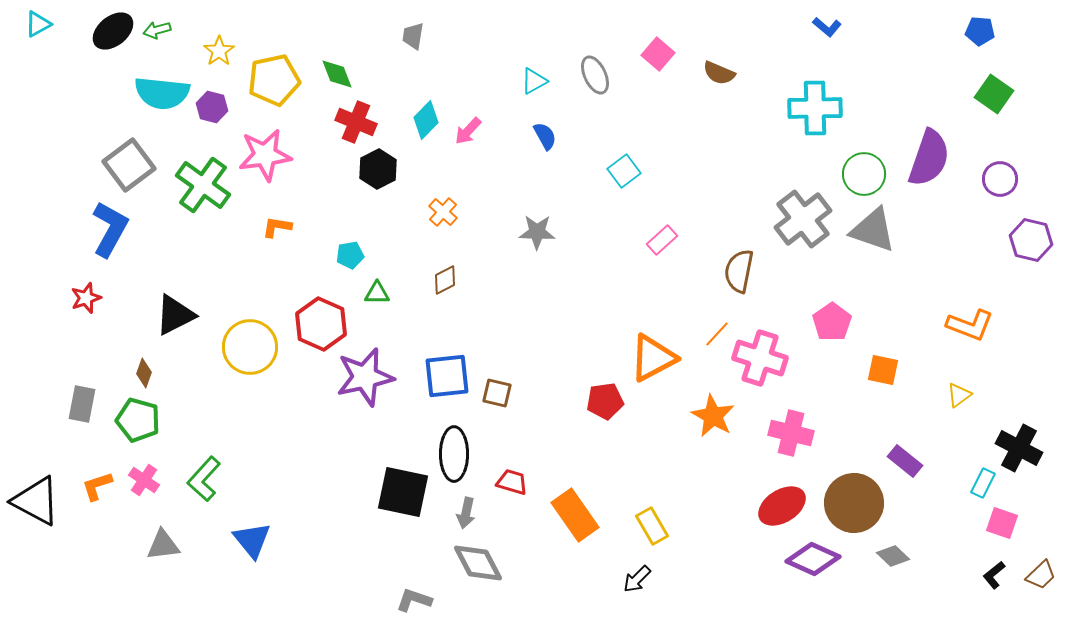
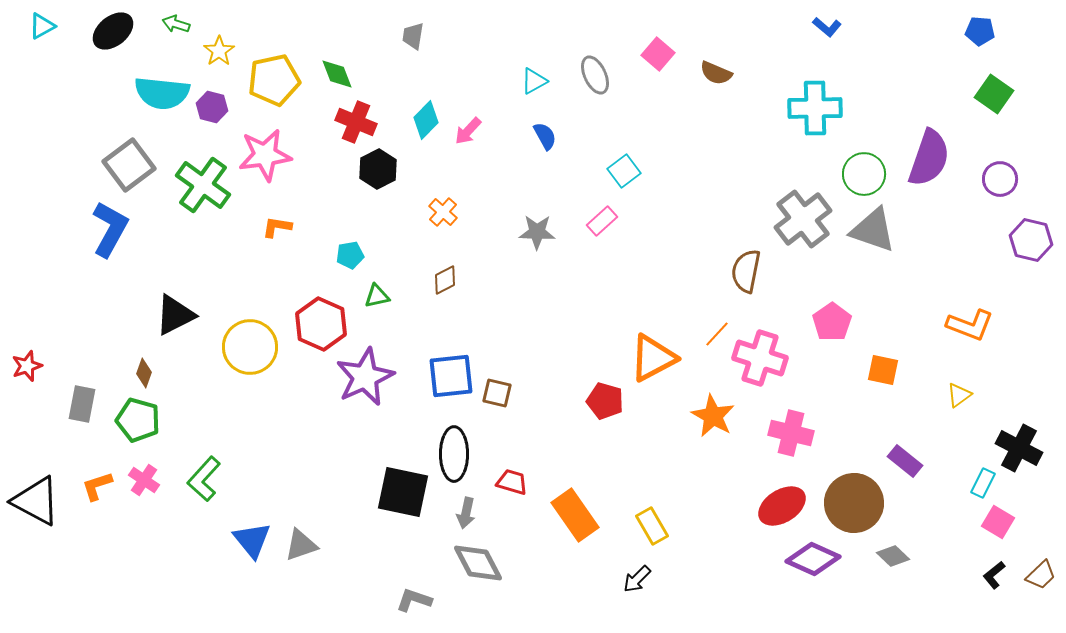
cyan triangle at (38, 24): moved 4 px right, 2 px down
green arrow at (157, 30): moved 19 px right, 6 px up; rotated 32 degrees clockwise
brown semicircle at (719, 73): moved 3 px left
pink rectangle at (662, 240): moved 60 px left, 19 px up
brown semicircle at (739, 271): moved 7 px right
green triangle at (377, 293): moved 3 px down; rotated 12 degrees counterclockwise
red star at (86, 298): moved 59 px left, 68 px down
blue square at (447, 376): moved 4 px right
purple star at (365, 377): rotated 12 degrees counterclockwise
red pentagon at (605, 401): rotated 24 degrees clockwise
pink square at (1002, 523): moved 4 px left, 1 px up; rotated 12 degrees clockwise
gray triangle at (163, 545): moved 138 px right; rotated 12 degrees counterclockwise
